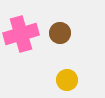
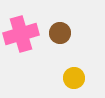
yellow circle: moved 7 px right, 2 px up
